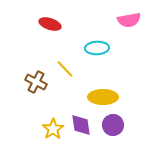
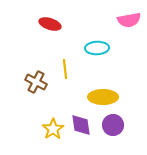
yellow line: rotated 36 degrees clockwise
